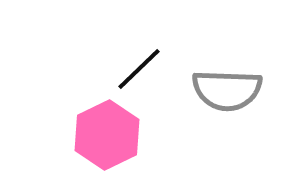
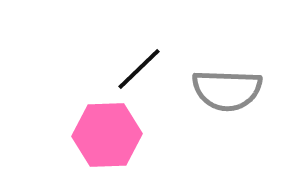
pink hexagon: rotated 24 degrees clockwise
